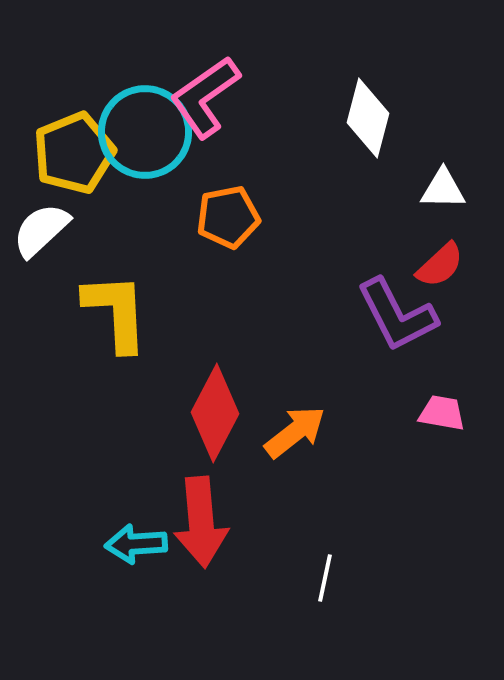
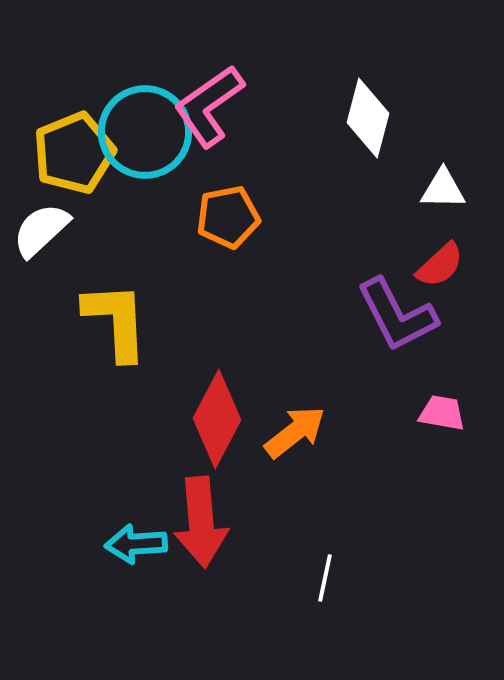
pink L-shape: moved 4 px right, 9 px down
yellow L-shape: moved 9 px down
red diamond: moved 2 px right, 6 px down
